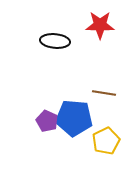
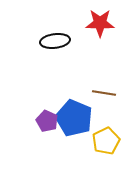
red star: moved 2 px up
black ellipse: rotated 12 degrees counterclockwise
blue pentagon: rotated 18 degrees clockwise
